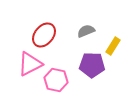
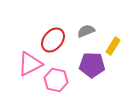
red ellipse: moved 9 px right, 5 px down
